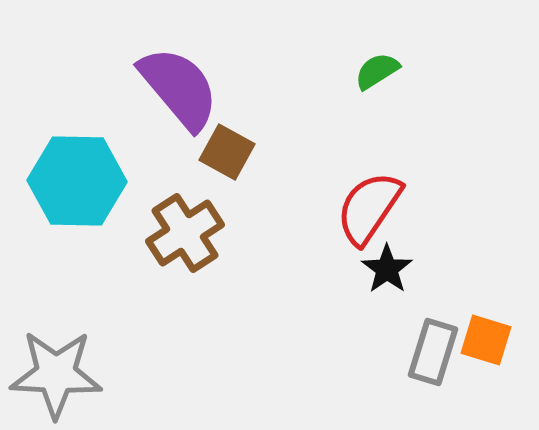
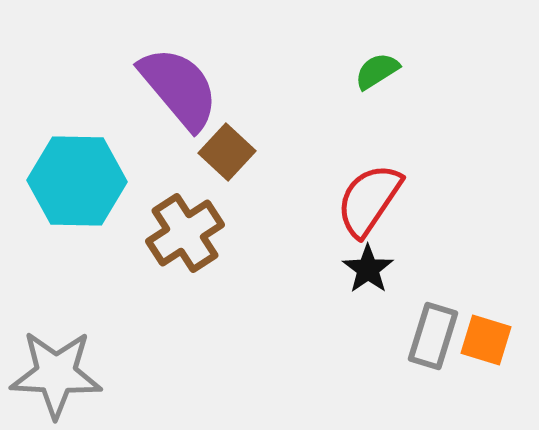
brown square: rotated 14 degrees clockwise
red semicircle: moved 8 px up
black star: moved 19 px left
gray rectangle: moved 16 px up
